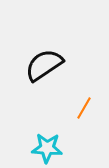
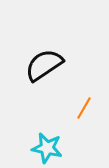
cyan star: rotated 8 degrees clockwise
